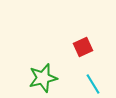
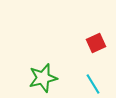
red square: moved 13 px right, 4 px up
